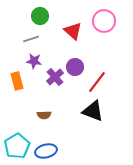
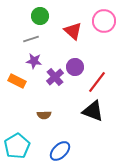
orange rectangle: rotated 48 degrees counterclockwise
blue ellipse: moved 14 px right; rotated 30 degrees counterclockwise
